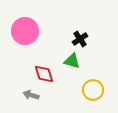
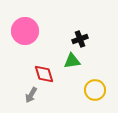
black cross: rotated 14 degrees clockwise
green triangle: rotated 24 degrees counterclockwise
yellow circle: moved 2 px right
gray arrow: rotated 77 degrees counterclockwise
